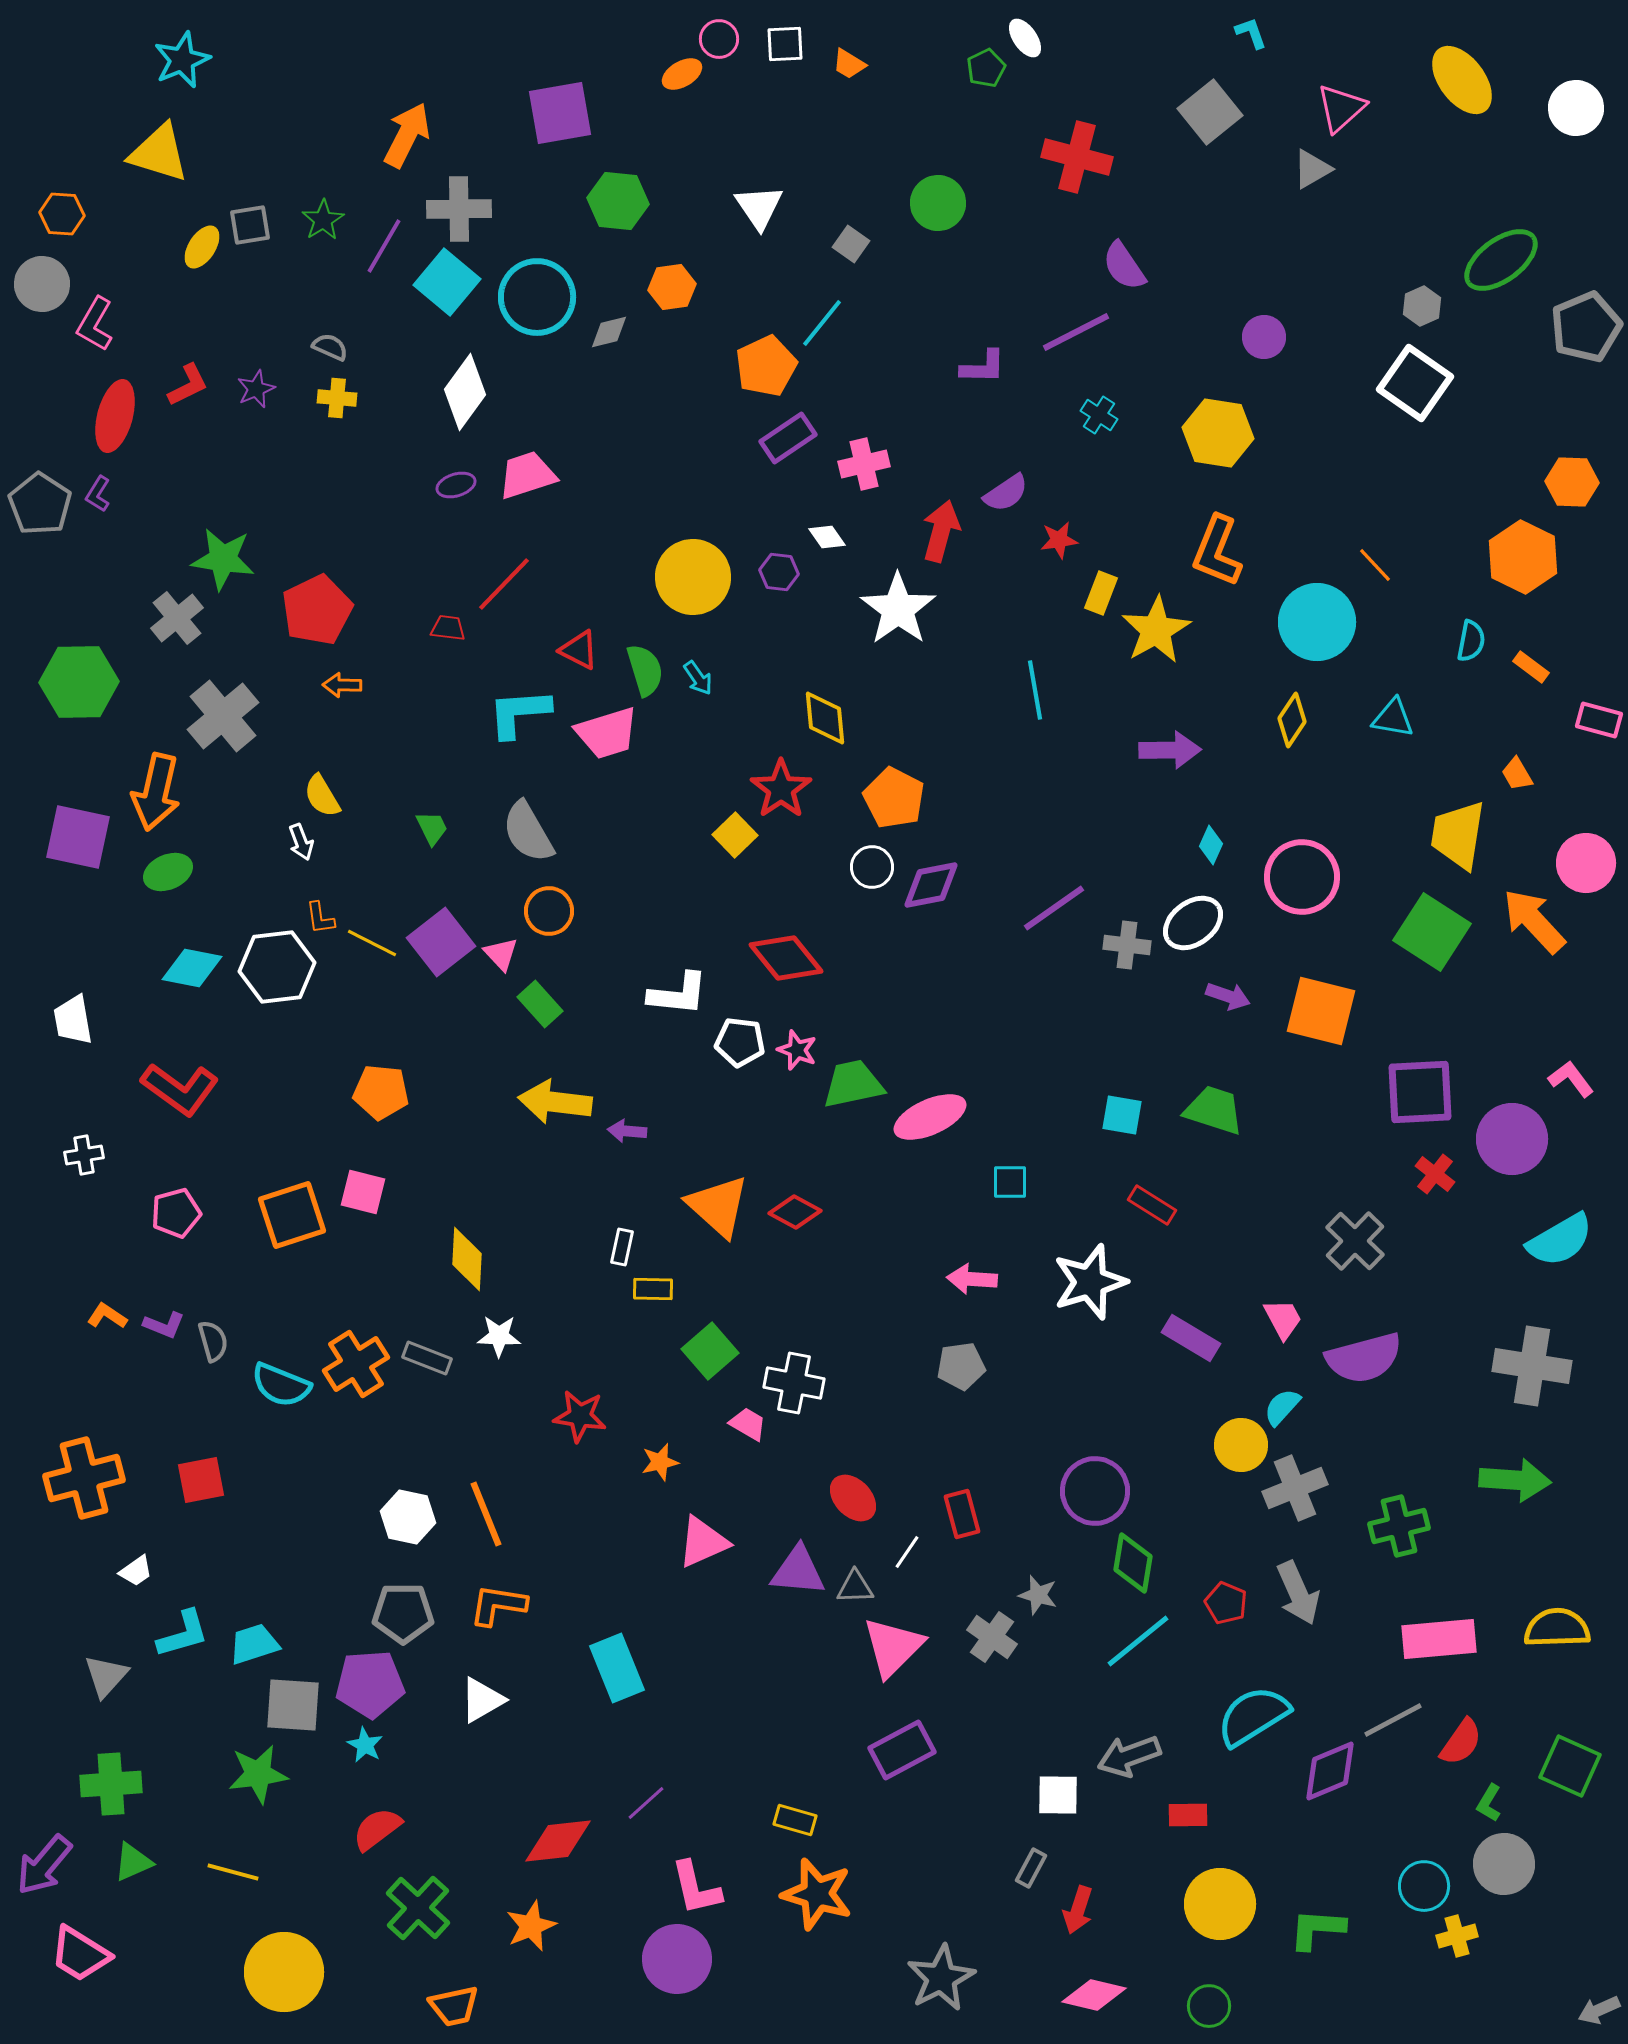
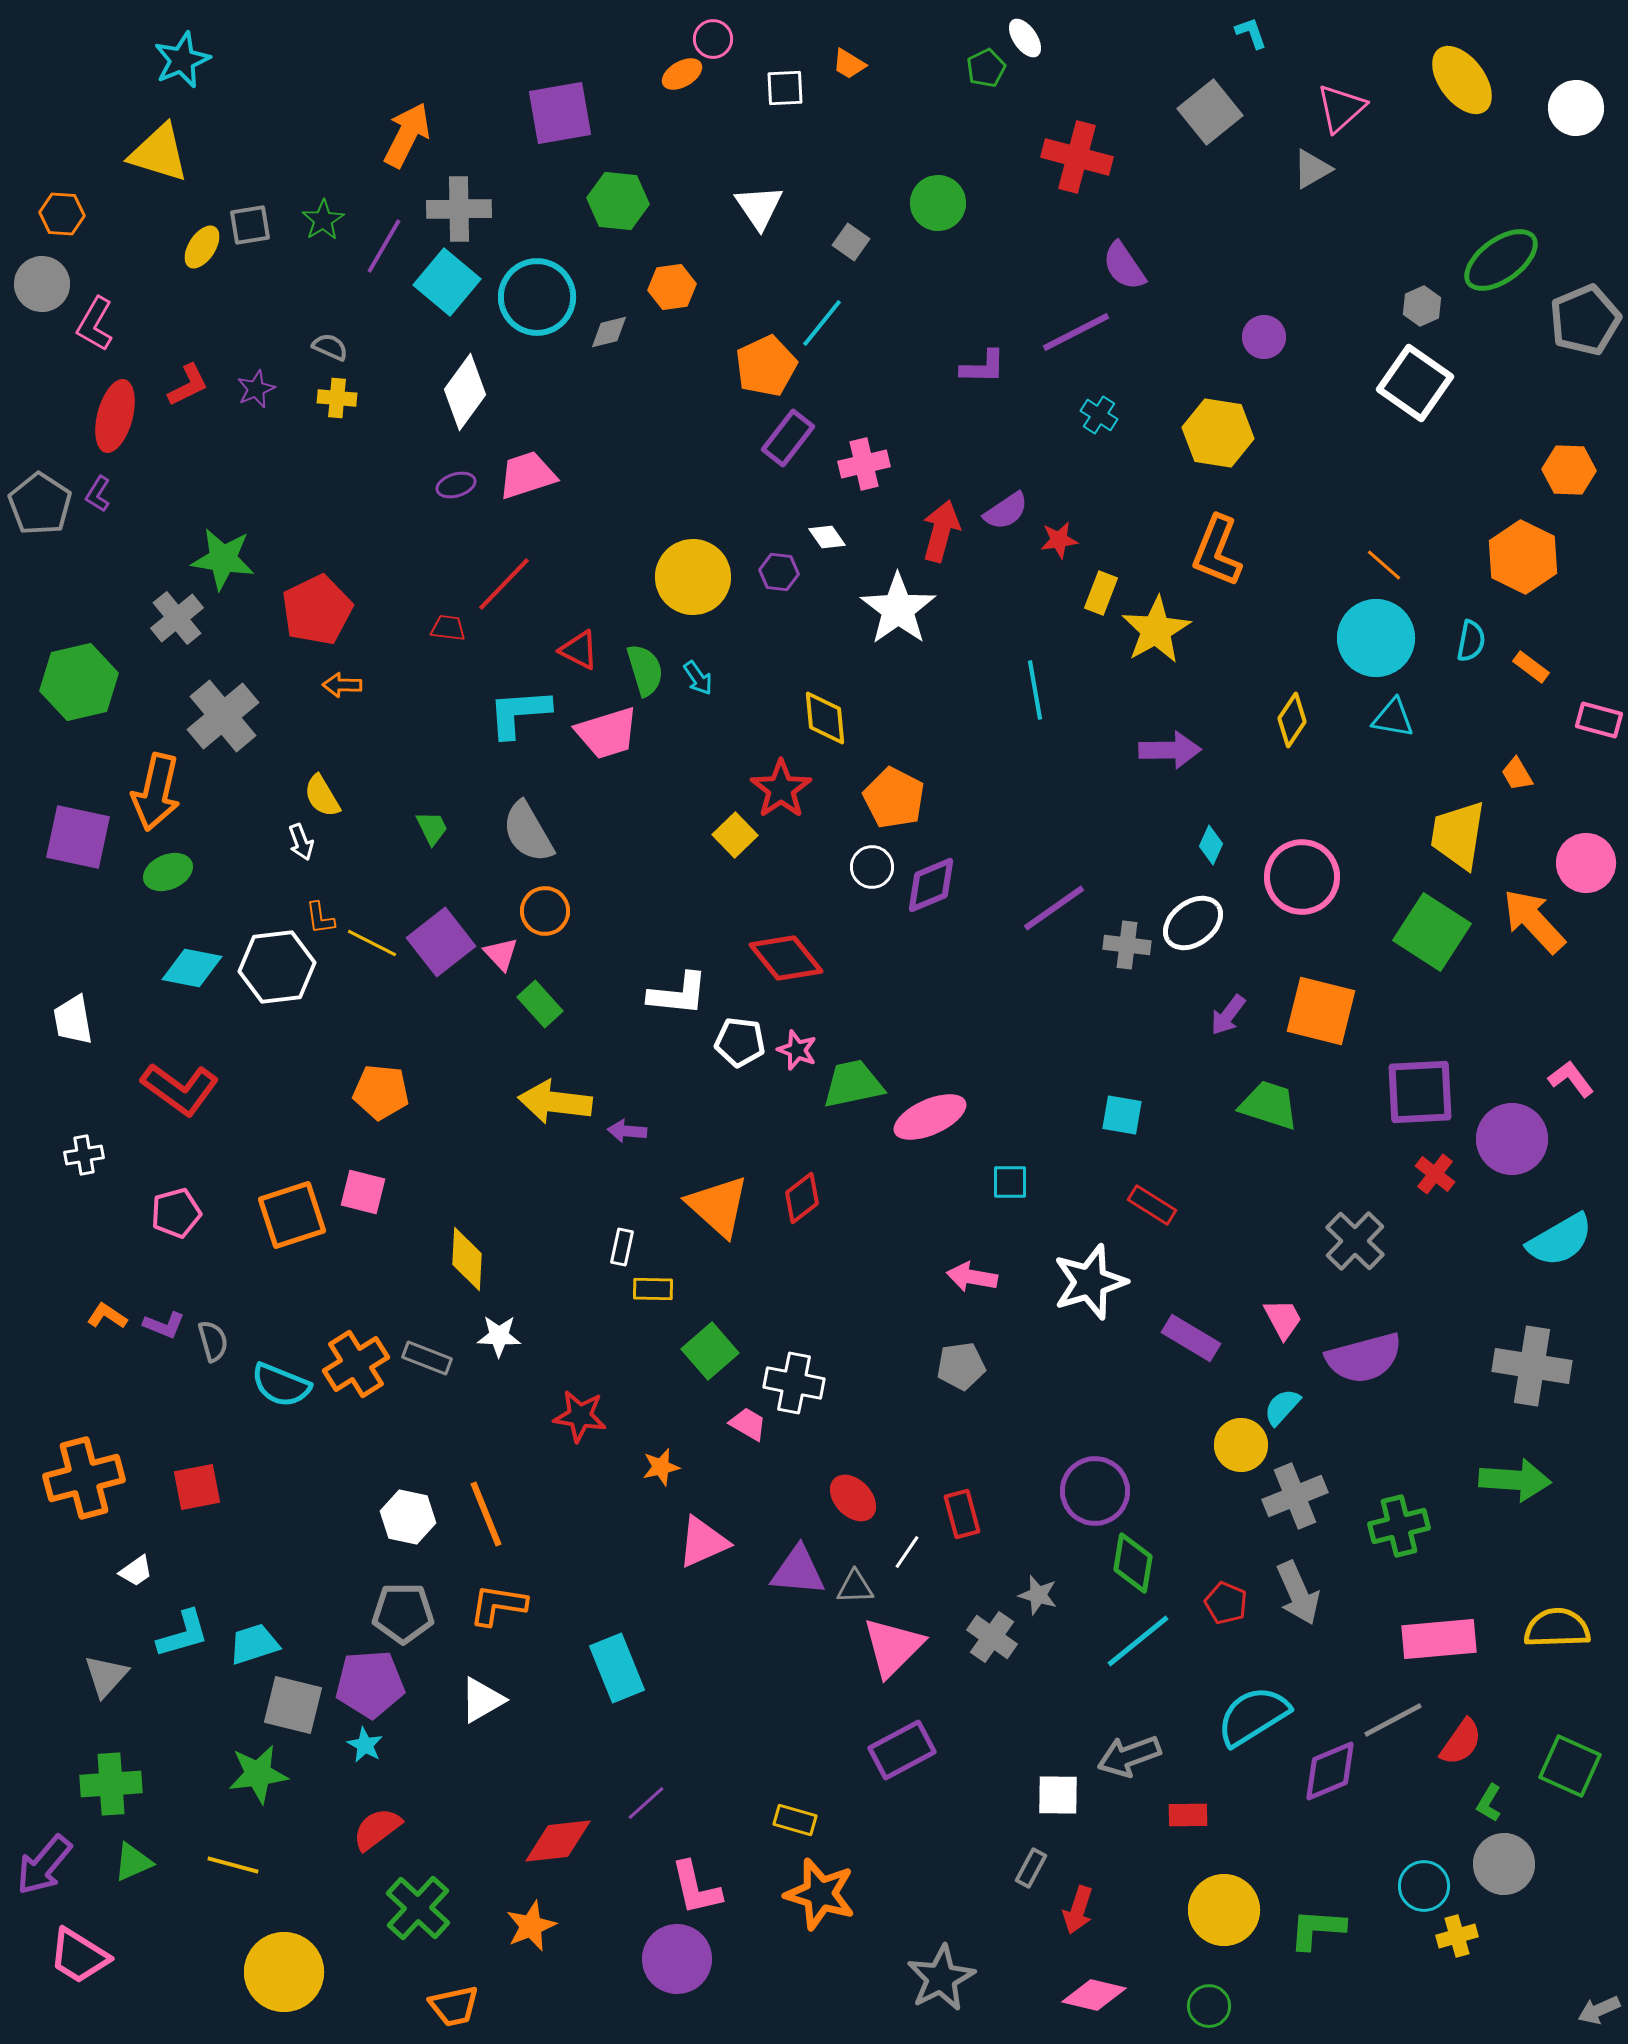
pink circle at (719, 39): moved 6 px left
white square at (785, 44): moved 44 px down
gray square at (851, 244): moved 2 px up
gray pentagon at (1586, 327): moved 1 px left, 7 px up
purple rectangle at (788, 438): rotated 18 degrees counterclockwise
orange hexagon at (1572, 482): moved 3 px left, 12 px up
purple semicircle at (1006, 493): moved 18 px down
orange line at (1375, 565): moved 9 px right; rotated 6 degrees counterclockwise
cyan circle at (1317, 622): moved 59 px right, 16 px down
green hexagon at (79, 682): rotated 12 degrees counterclockwise
purple diamond at (931, 885): rotated 12 degrees counterclockwise
orange circle at (549, 911): moved 4 px left
purple arrow at (1228, 996): moved 19 px down; rotated 108 degrees clockwise
green trapezoid at (1214, 1110): moved 55 px right, 5 px up
red diamond at (795, 1212): moved 7 px right, 14 px up; rotated 66 degrees counterclockwise
pink arrow at (972, 1279): moved 2 px up; rotated 6 degrees clockwise
orange star at (660, 1462): moved 1 px right, 5 px down
red square at (201, 1480): moved 4 px left, 7 px down
gray cross at (1295, 1488): moved 8 px down
gray square at (293, 1705): rotated 10 degrees clockwise
yellow line at (233, 1872): moved 7 px up
orange star at (817, 1894): moved 3 px right
yellow circle at (1220, 1904): moved 4 px right, 6 px down
pink trapezoid at (80, 1954): moved 1 px left, 2 px down
